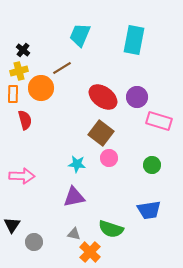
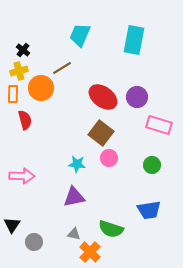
pink rectangle: moved 4 px down
